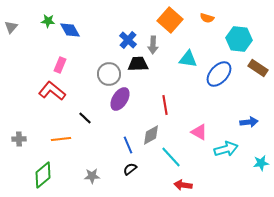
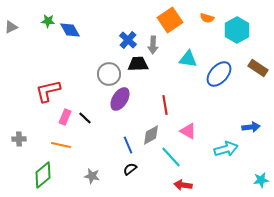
orange square: rotated 15 degrees clockwise
gray triangle: rotated 24 degrees clockwise
cyan hexagon: moved 2 px left, 9 px up; rotated 25 degrees clockwise
pink rectangle: moved 5 px right, 52 px down
red L-shape: moved 4 px left; rotated 52 degrees counterclockwise
blue arrow: moved 2 px right, 5 px down
pink triangle: moved 11 px left, 1 px up
orange line: moved 6 px down; rotated 18 degrees clockwise
cyan star: moved 17 px down
gray star: rotated 14 degrees clockwise
